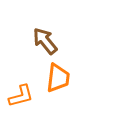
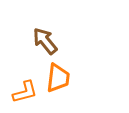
orange L-shape: moved 4 px right, 4 px up
